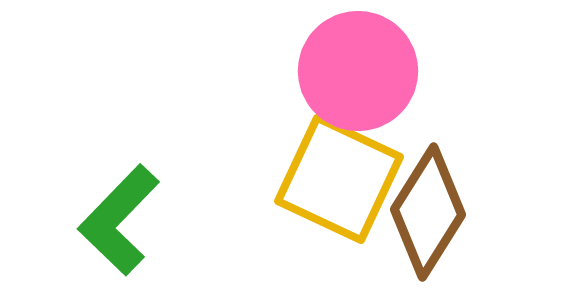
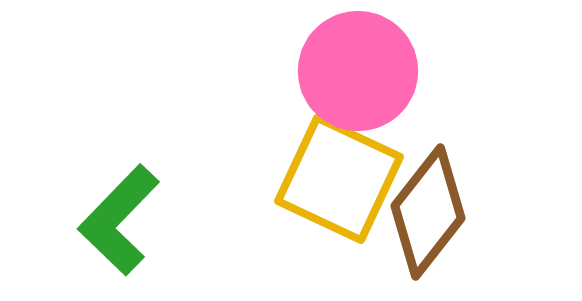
brown diamond: rotated 6 degrees clockwise
